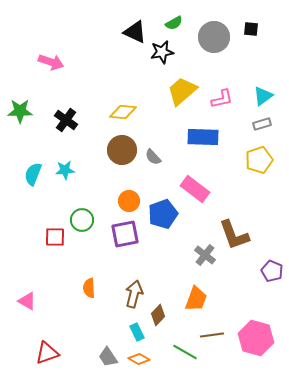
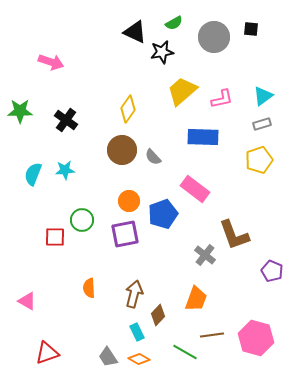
yellow diamond: moved 5 px right, 3 px up; rotated 60 degrees counterclockwise
